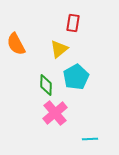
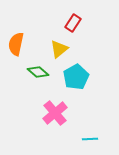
red rectangle: rotated 24 degrees clockwise
orange semicircle: rotated 40 degrees clockwise
green diamond: moved 8 px left, 13 px up; rotated 50 degrees counterclockwise
